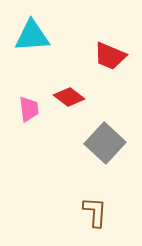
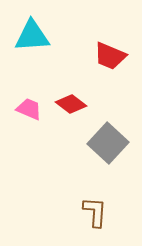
red diamond: moved 2 px right, 7 px down
pink trapezoid: rotated 60 degrees counterclockwise
gray square: moved 3 px right
